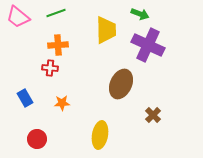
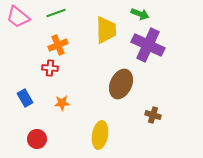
orange cross: rotated 18 degrees counterclockwise
brown cross: rotated 28 degrees counterclockwise
